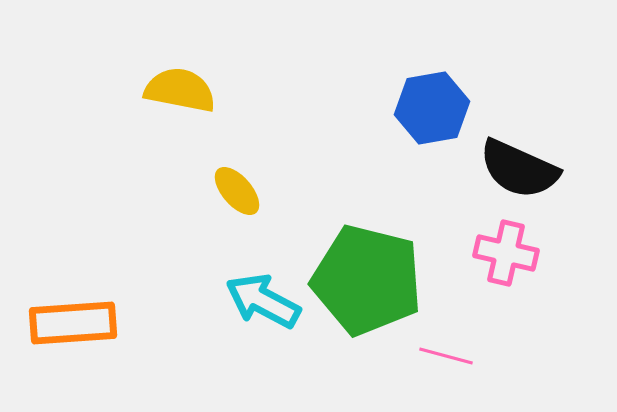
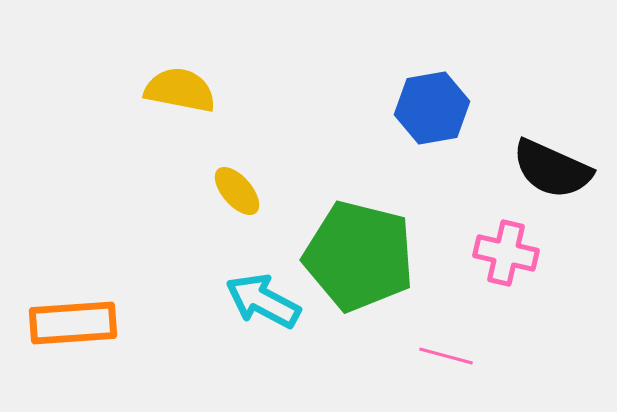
black semicircle: moved 33 px right
green pentagon: moved 8 px left, 24 px up
